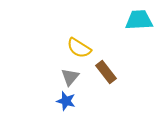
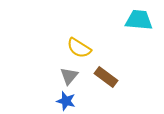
cyan trapezoid: rotated 8 degrees clockwise
brown rectangle: moved 5 px down; rotated 15 degrees counterclockwise
gray triangle: moved 1 px left, 1 px up
